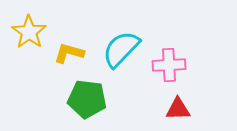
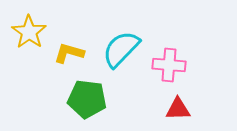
pink cross: rotated 8 degrees clockwise
